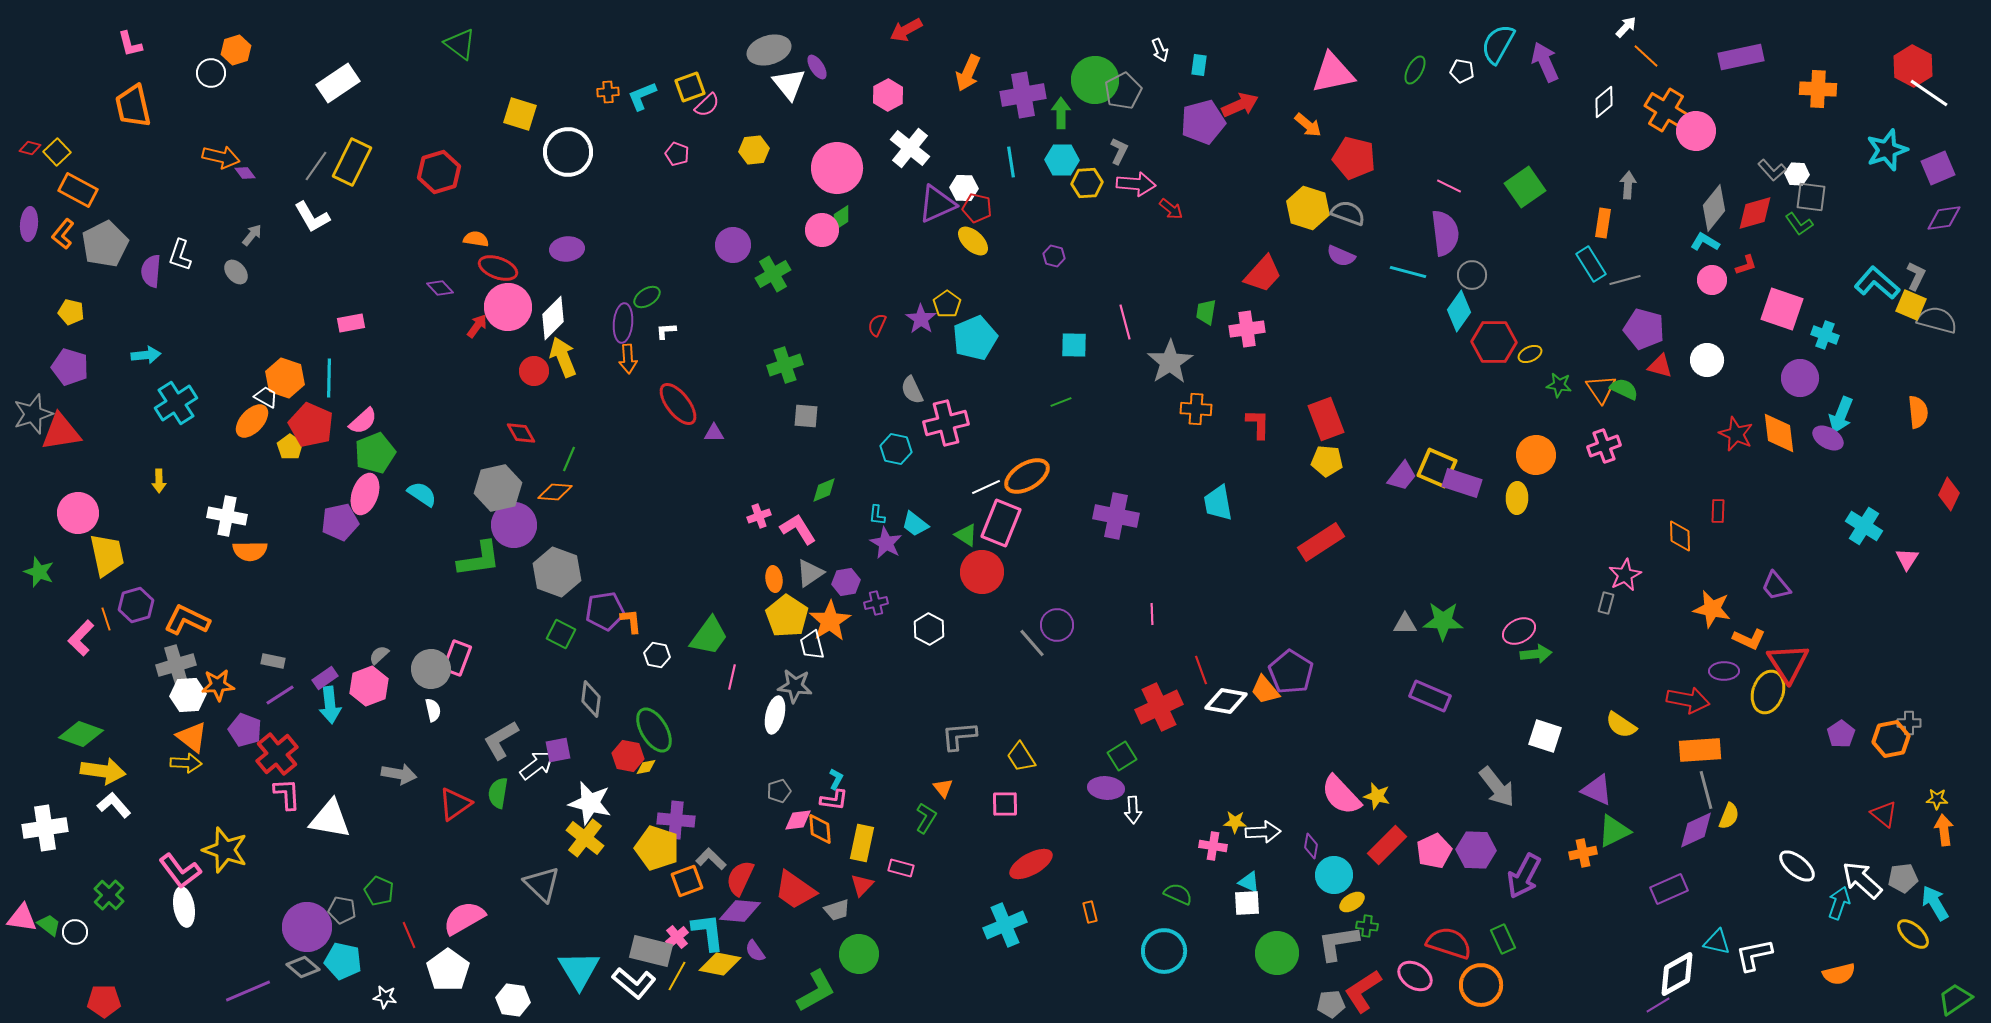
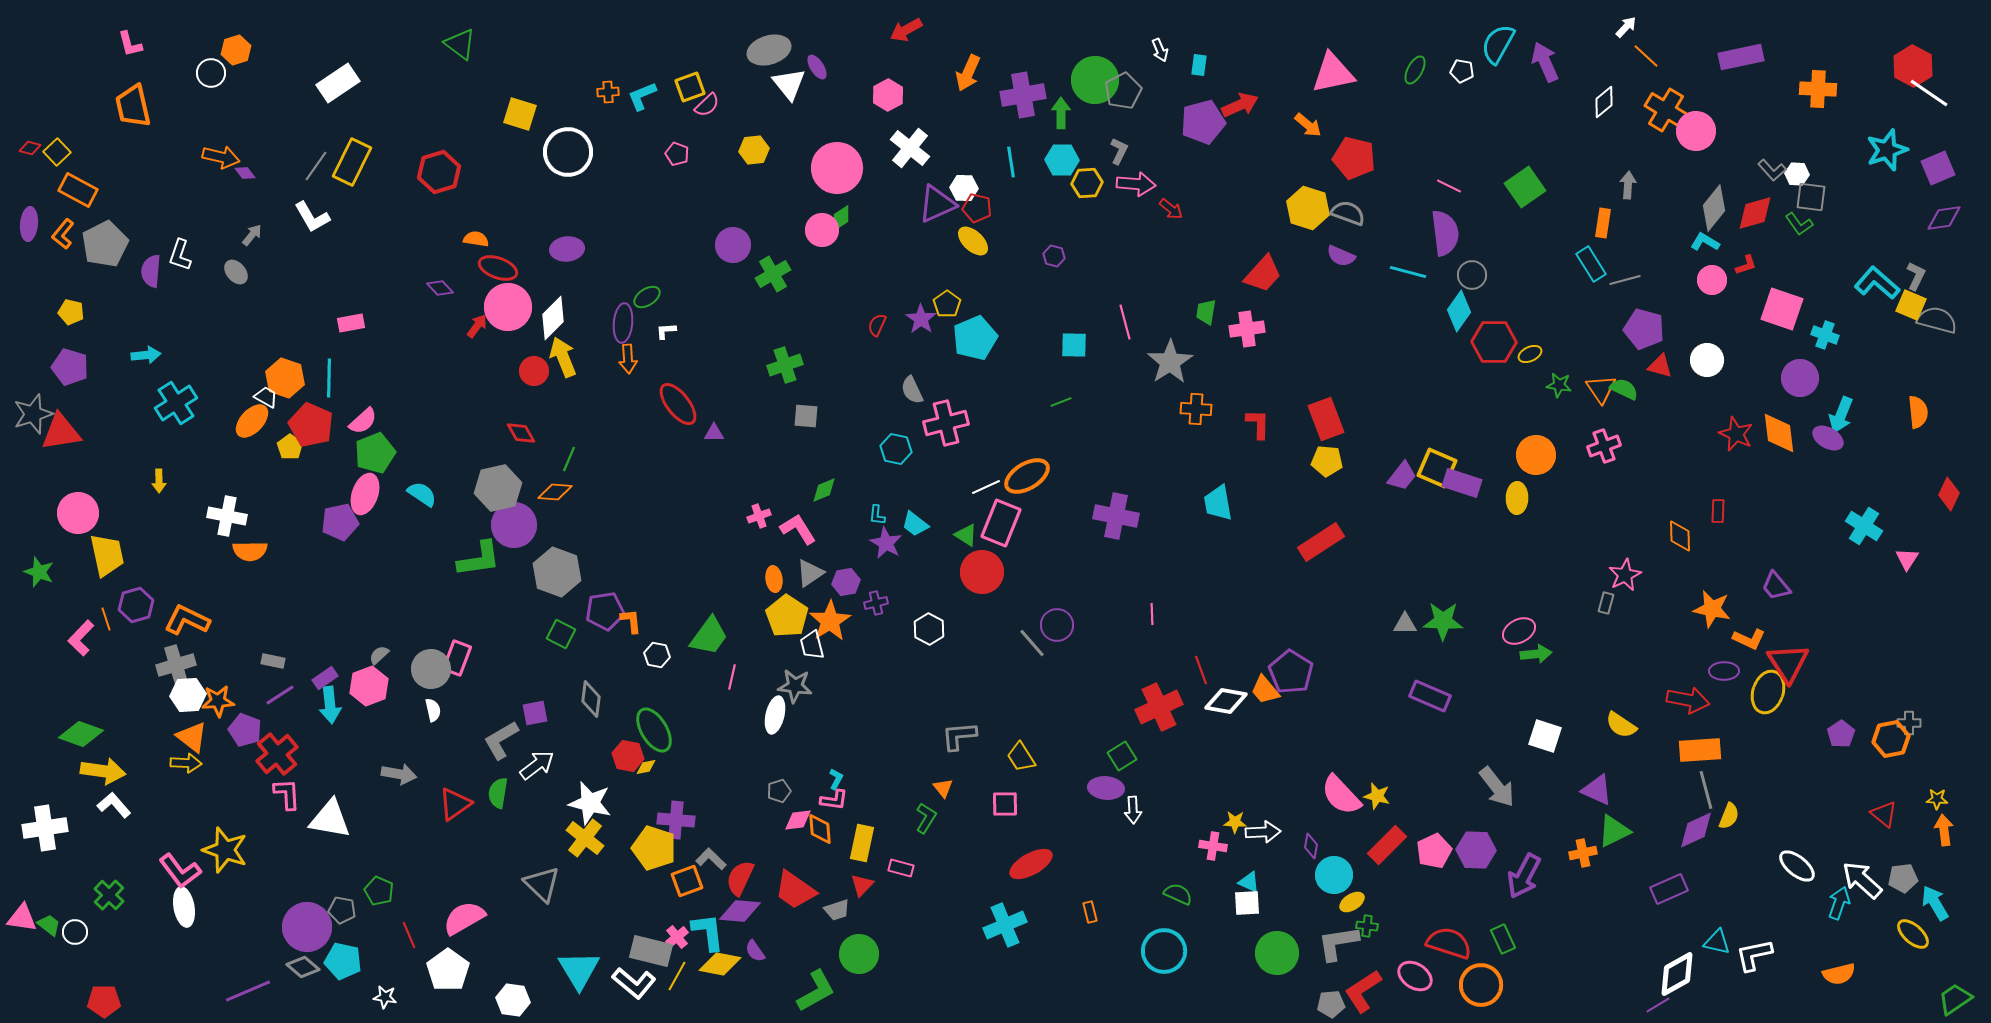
orange star at (218, 685): moved 16 px down
purple square at (558, 750): moved 23 px left, 37 px up
yellow pentagon at (657, 848): moved 3 px left
